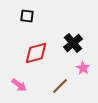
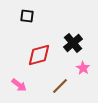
red diamond: moved 3 px right, 2 px down
